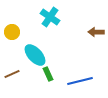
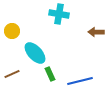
cyan cross: moved 9 px right, 3 px up; rotated 24 degrees counterclockwise
yellow circle: moved 1 px up
cyan ellipse: moved 2 px up
green rectangle: moved 2 px right
